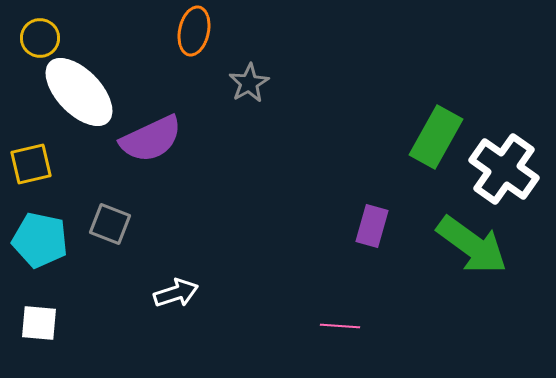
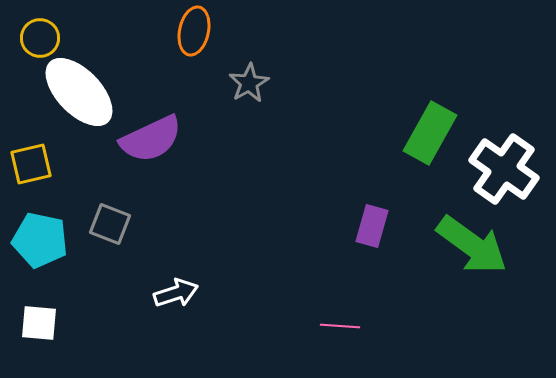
green rectangle: moved 6 px left, 4 px up
